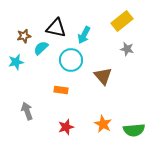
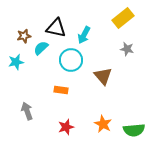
yellow rectangle: moved 1 px right, 3 px up
